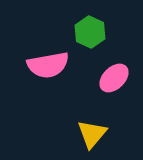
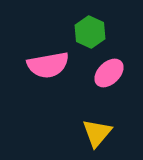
pink ellipse: moved 5 px left, 5 px up
yellow triangle: moved 5 px right, 1 px up
